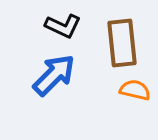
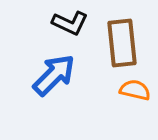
black L-shape: moved 7 px right, 3 px up
